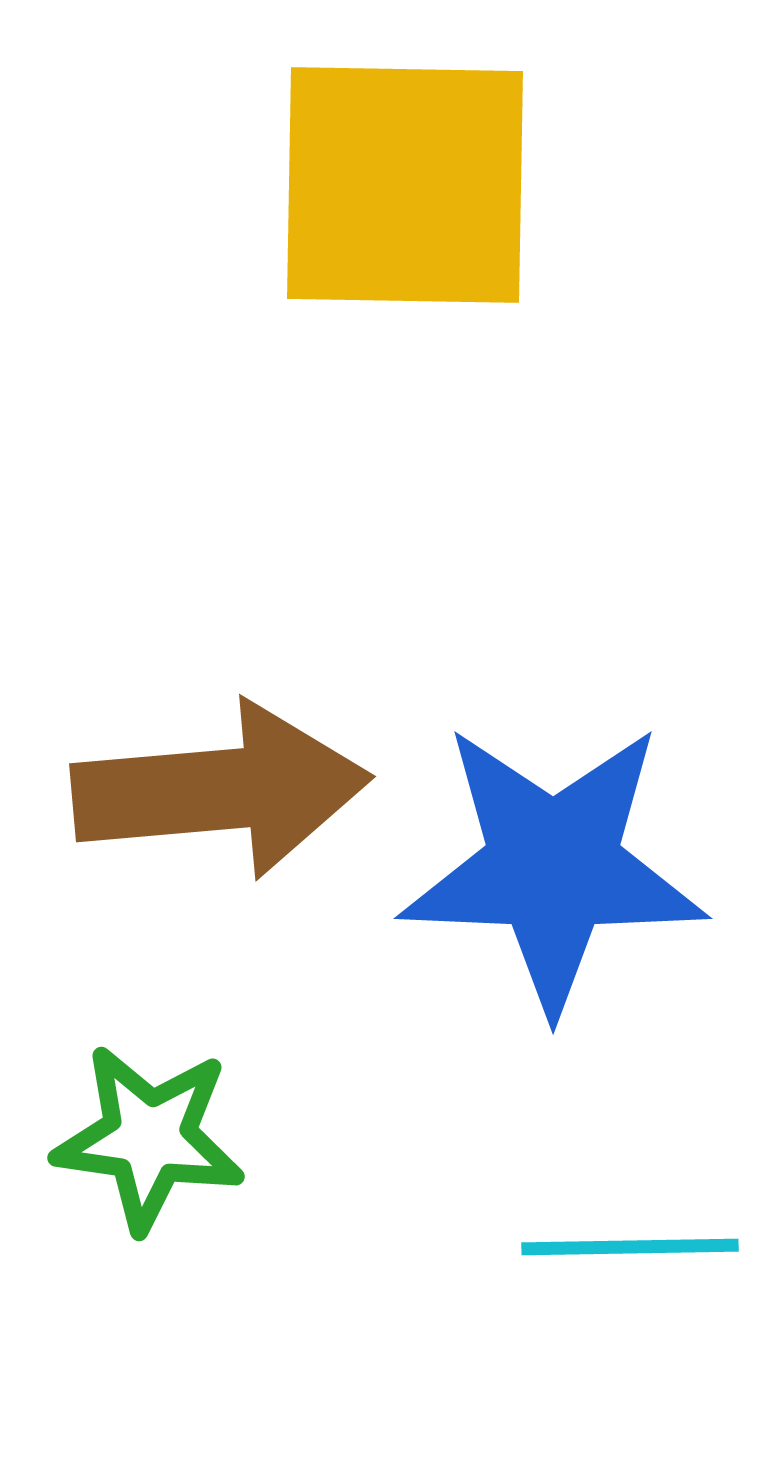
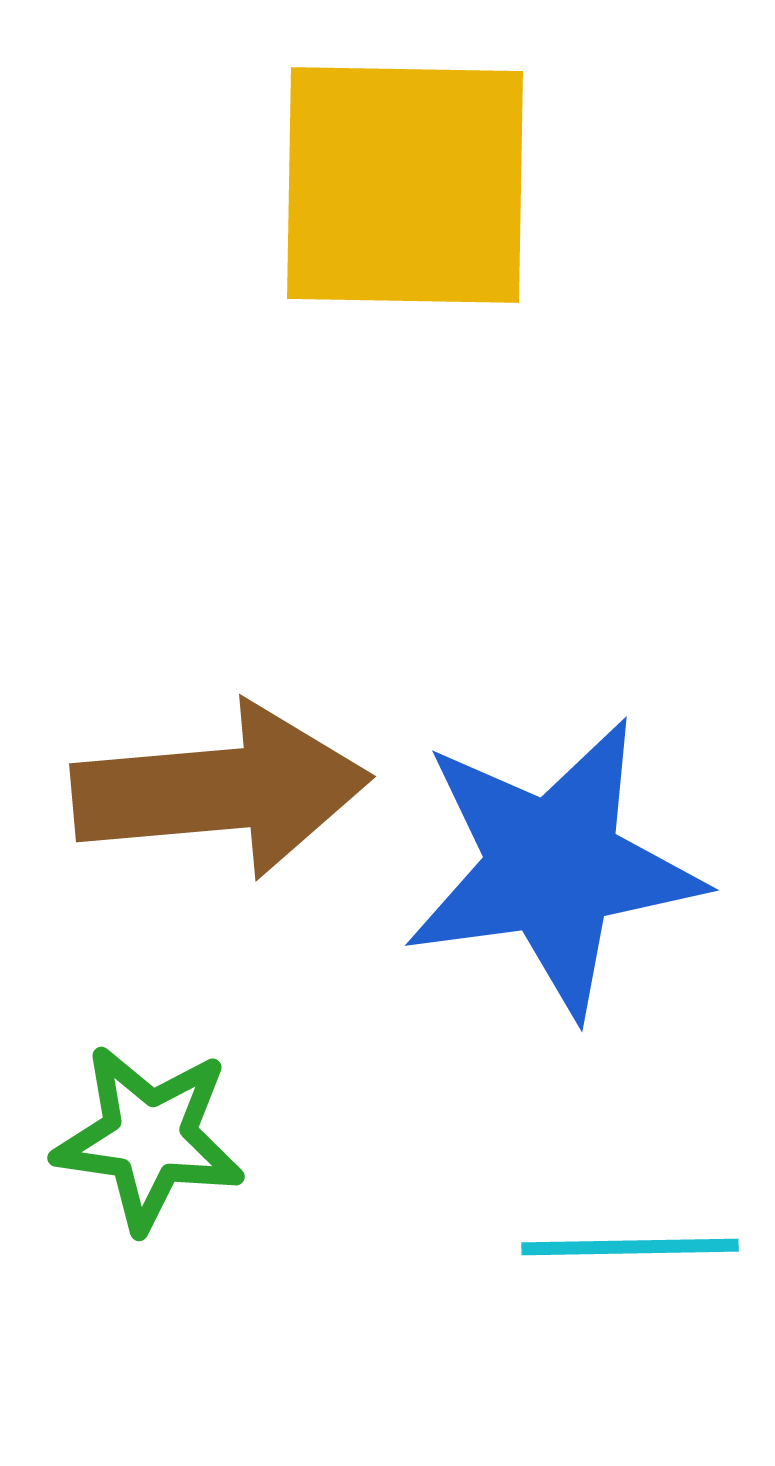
blue star: rotated 10 degrees counterclockwise
